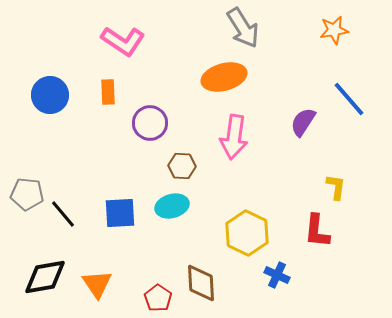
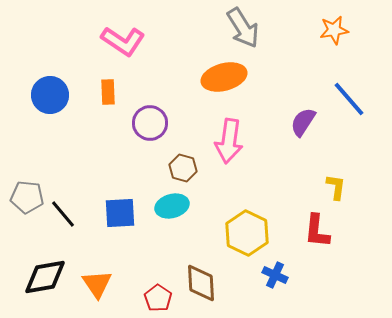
pink arrow: moved 5 px left, 4 px down
brown hexagon: moved 1 px right, 2 px down; rotated 12 degrees clockwise
gray pentagon: moved 3 px down
blue cross: moved 2 px left
